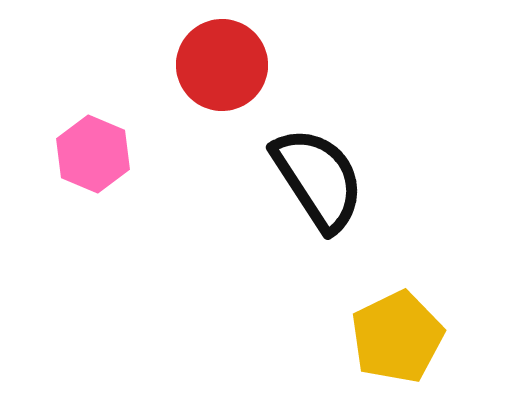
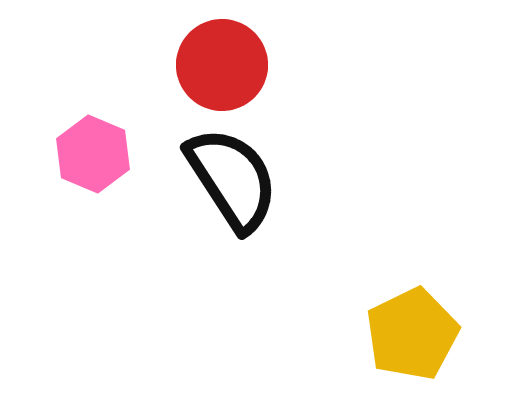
black semicircle: moved 86 px left
yellow pentagon: moved 15 px right, 3 px up
